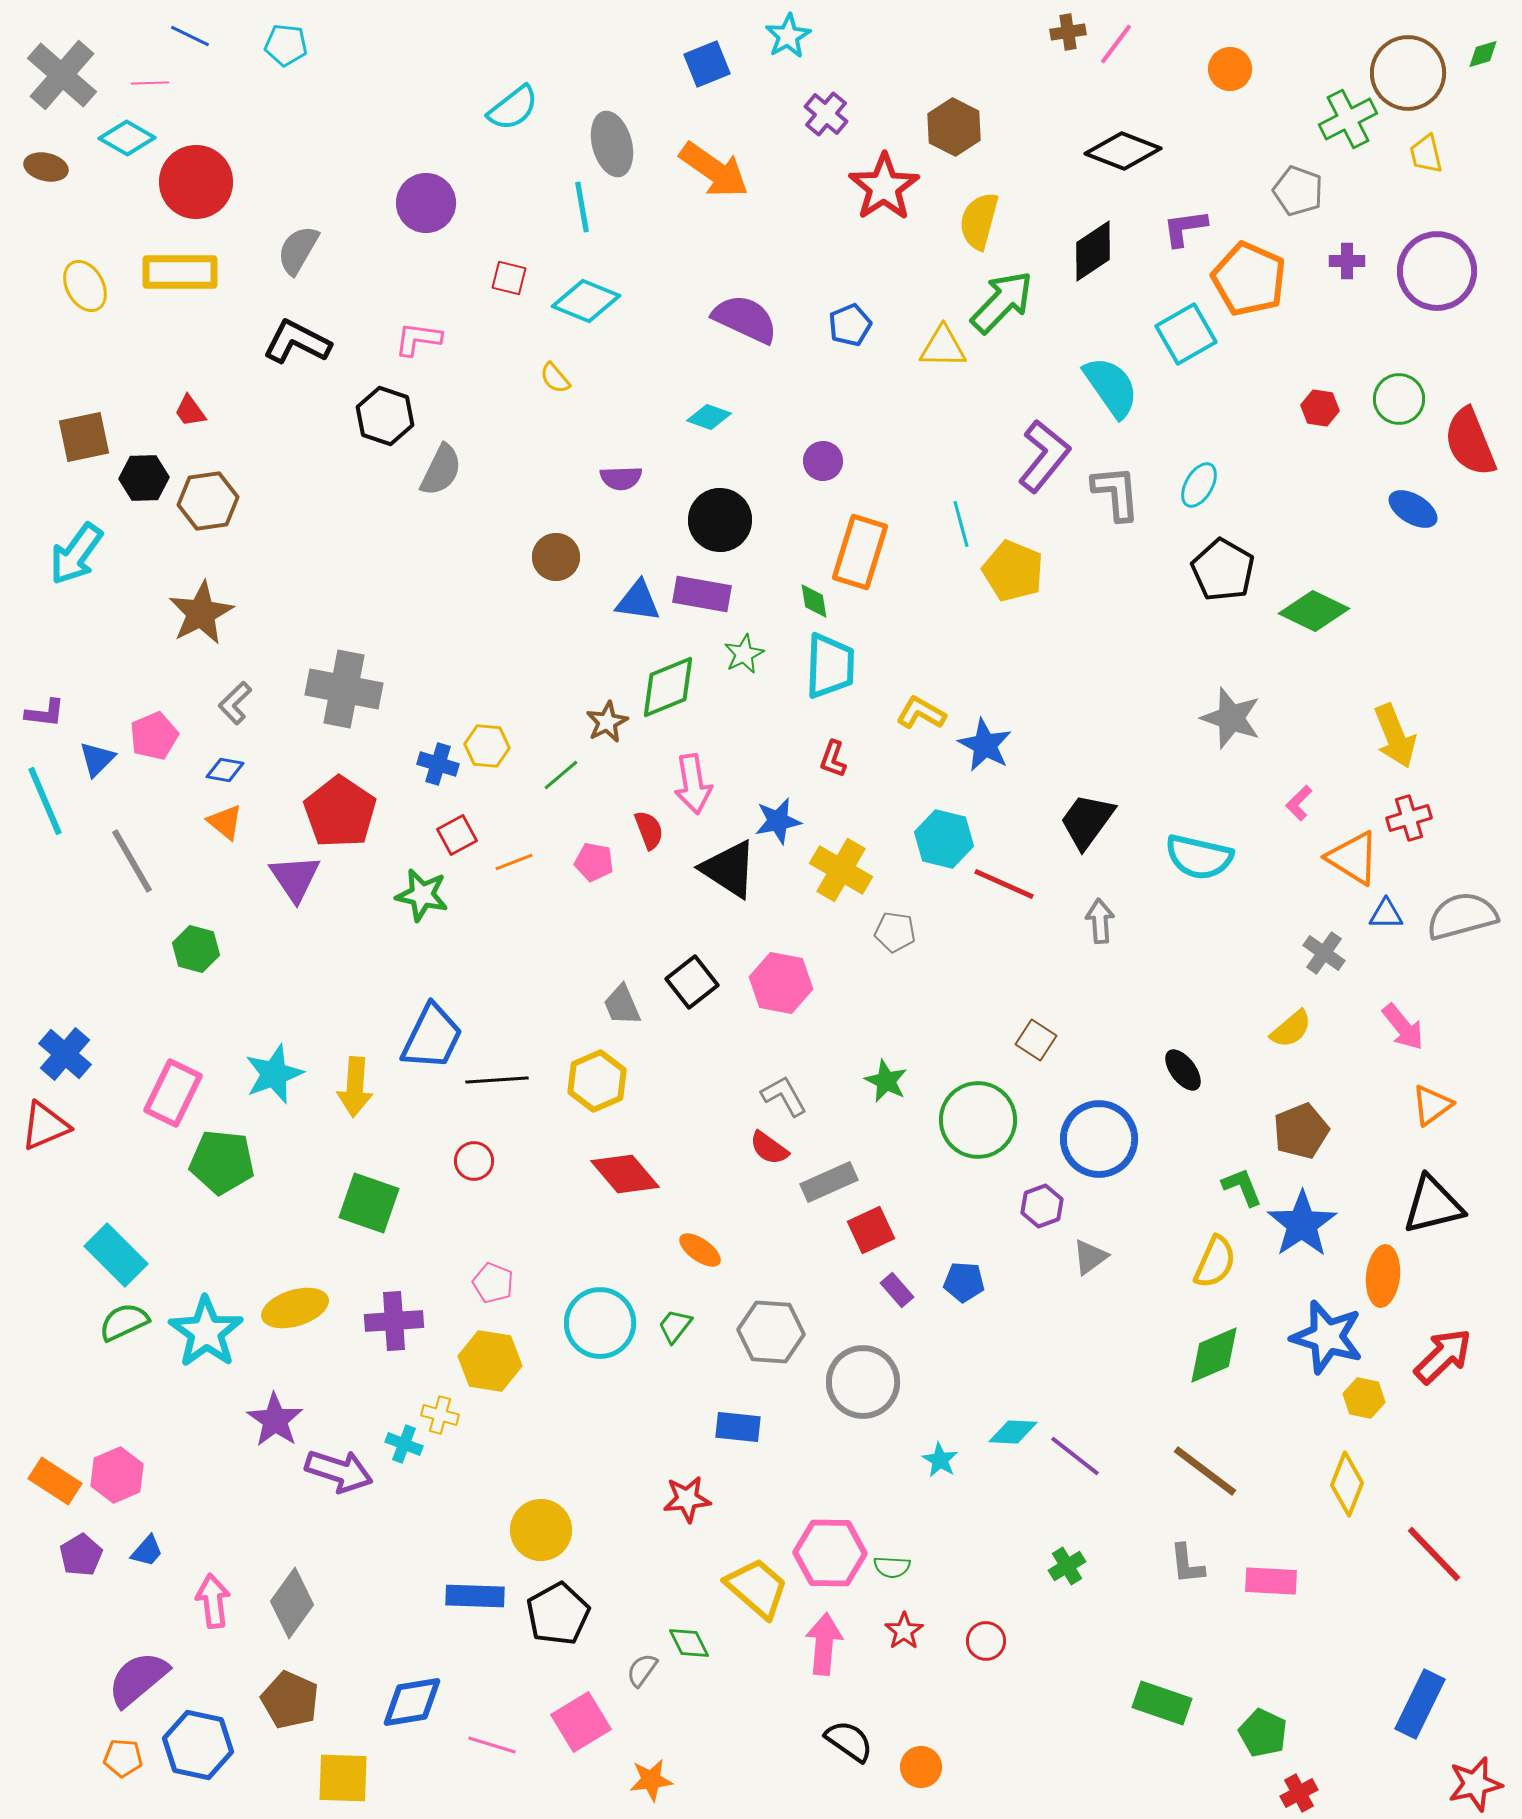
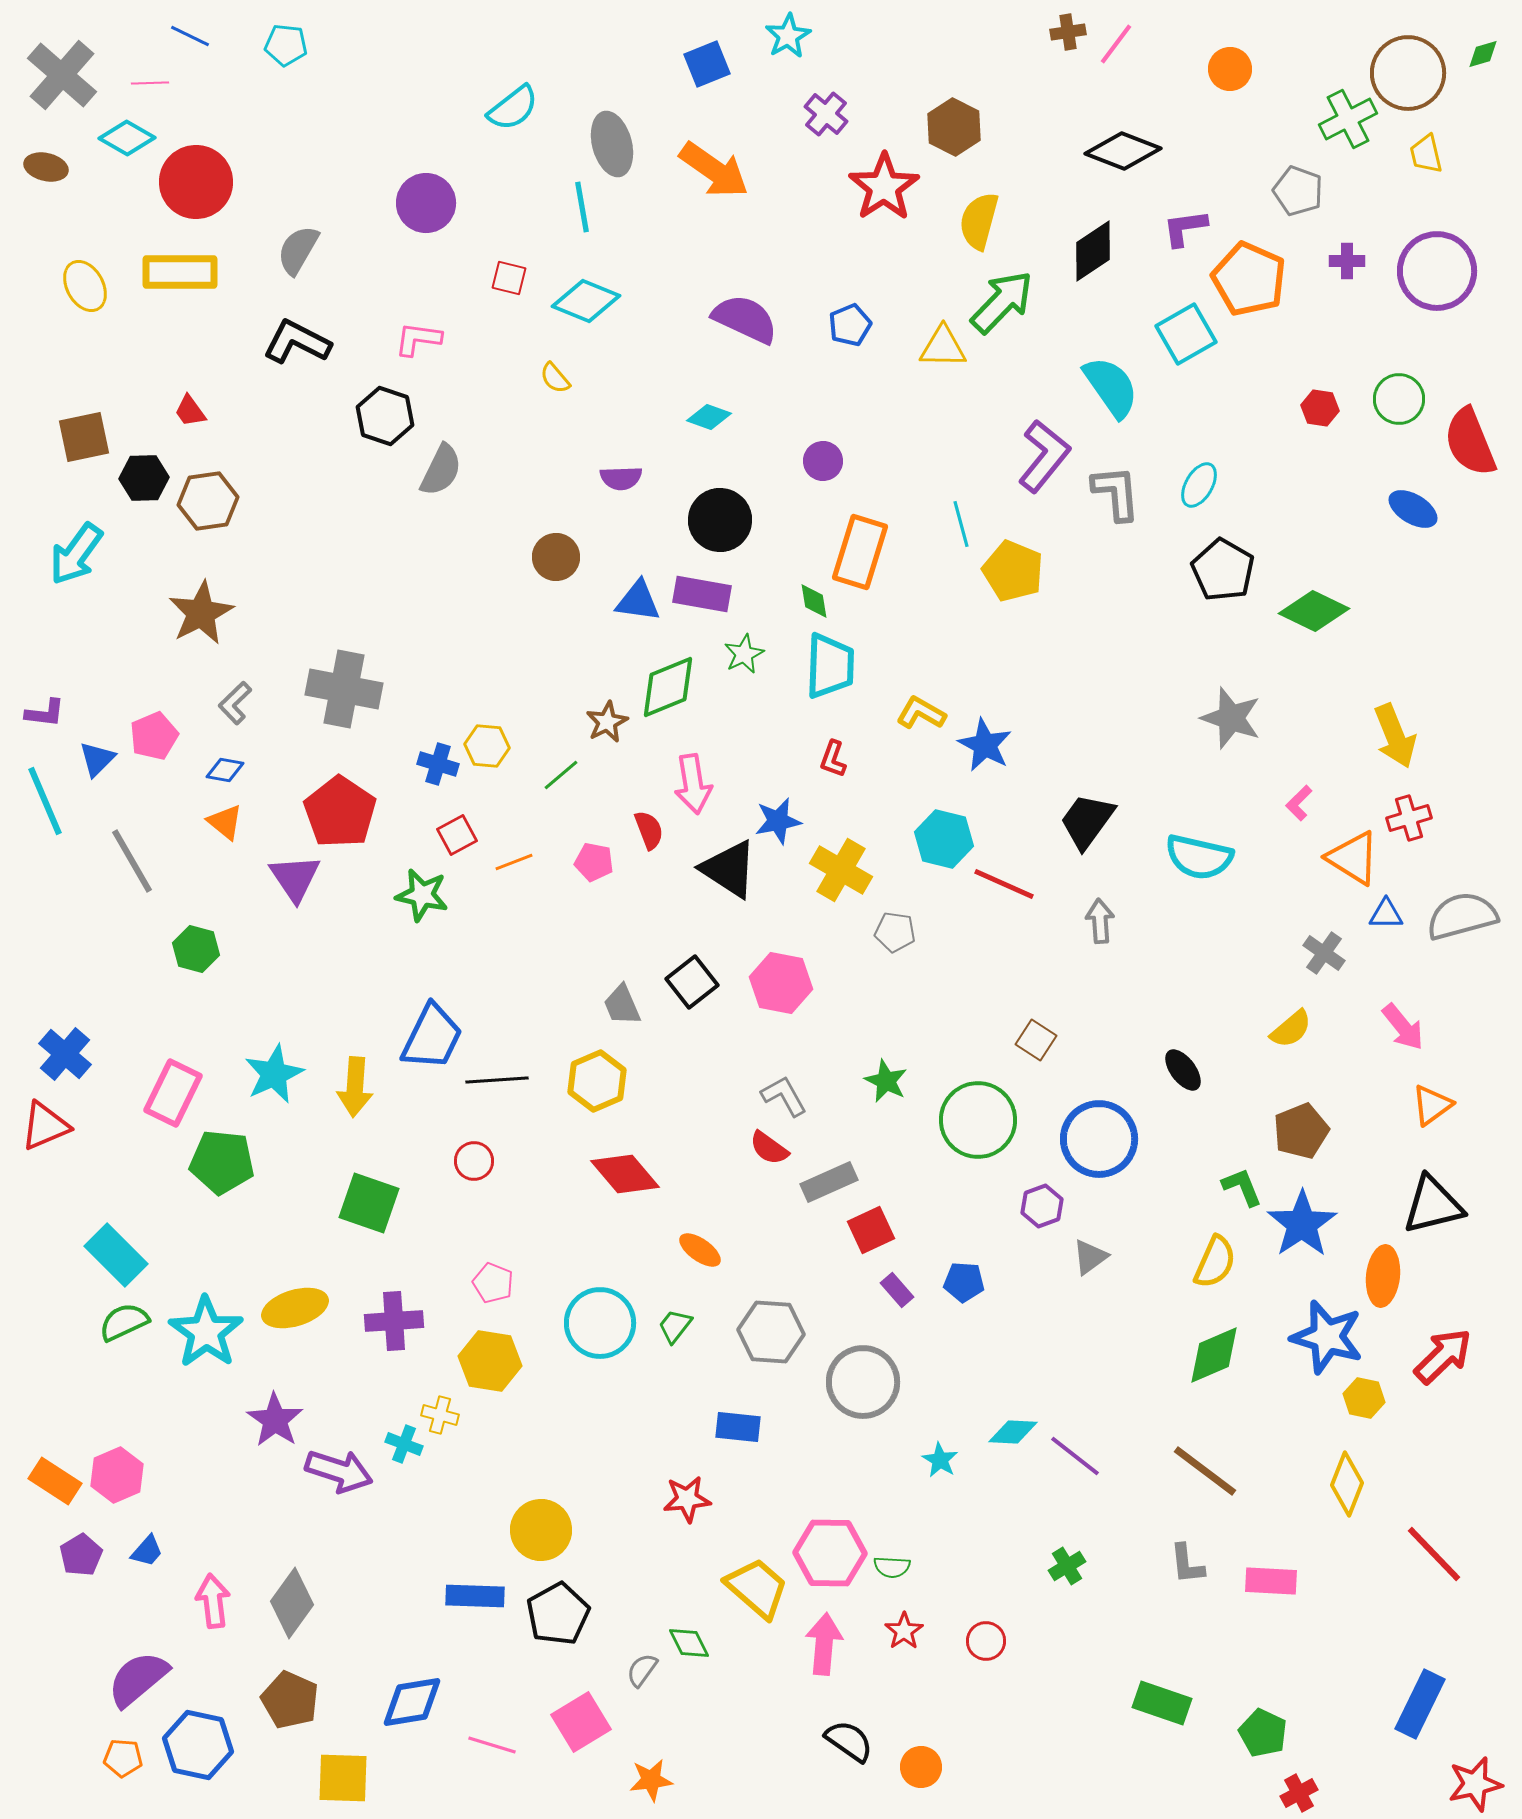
cyan star at (274, 1074): rotated 4 degrees counterclockwise
